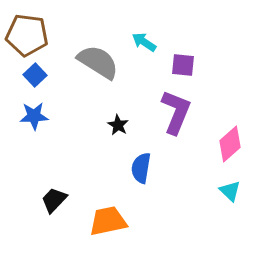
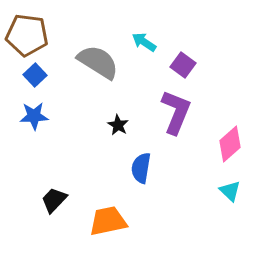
purple square: rotated 30 degrees clockwise
